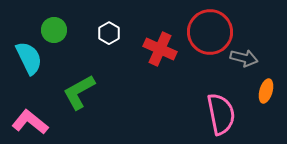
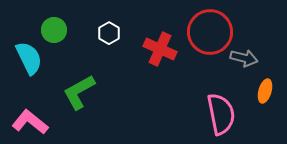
orange ellipse: moved 1 px left
